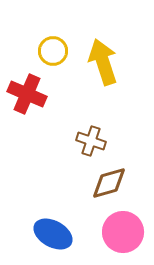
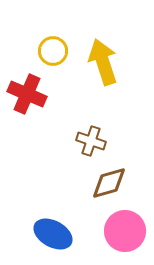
pink circle: moved 2 px right, 1 px up
